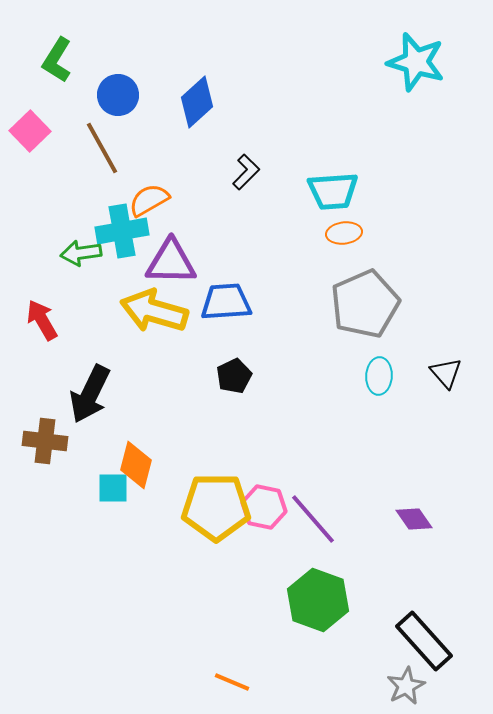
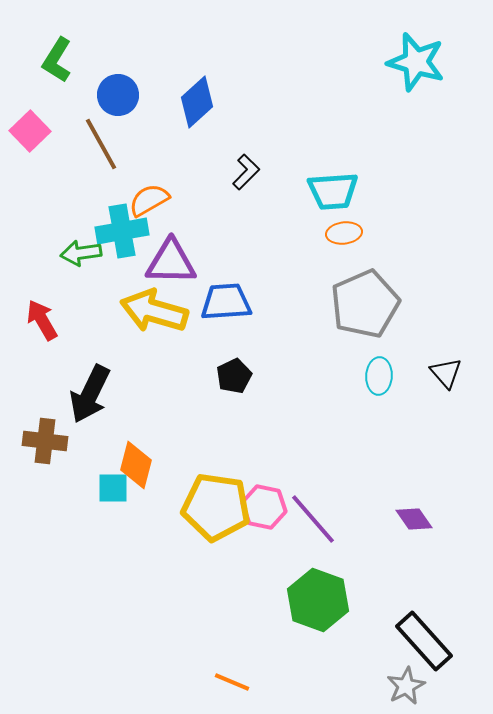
brown line: moved 1 px left, 4 px up
yellow pentagon: rotated 8 degrees clockwise
